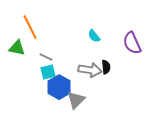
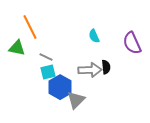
cyan semicircle: rotated 16 degrees clockwise
gray arrow: rotated 10 degrees counterclockwise
blue hexagon: moved 1 px right
